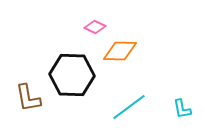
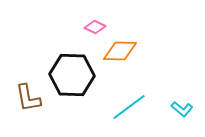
cyan L-shape: rotated 40 degrees counterclockwise
